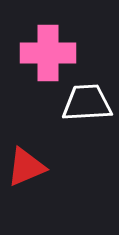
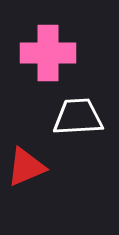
white trapezoid: moved 9 px left, 14 px down
